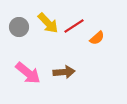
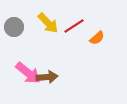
gray circle: moved 5 px left
brown arrow: moved 17 px left, 5 px down
